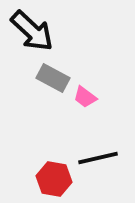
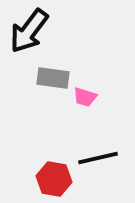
black arrow: moved 3 px left; rotated 84 degrees clockwise
gray rectangle: rotated 20 degrees counterclockwise
pink trapezoid: rotated 20 degrees counterclockwise
